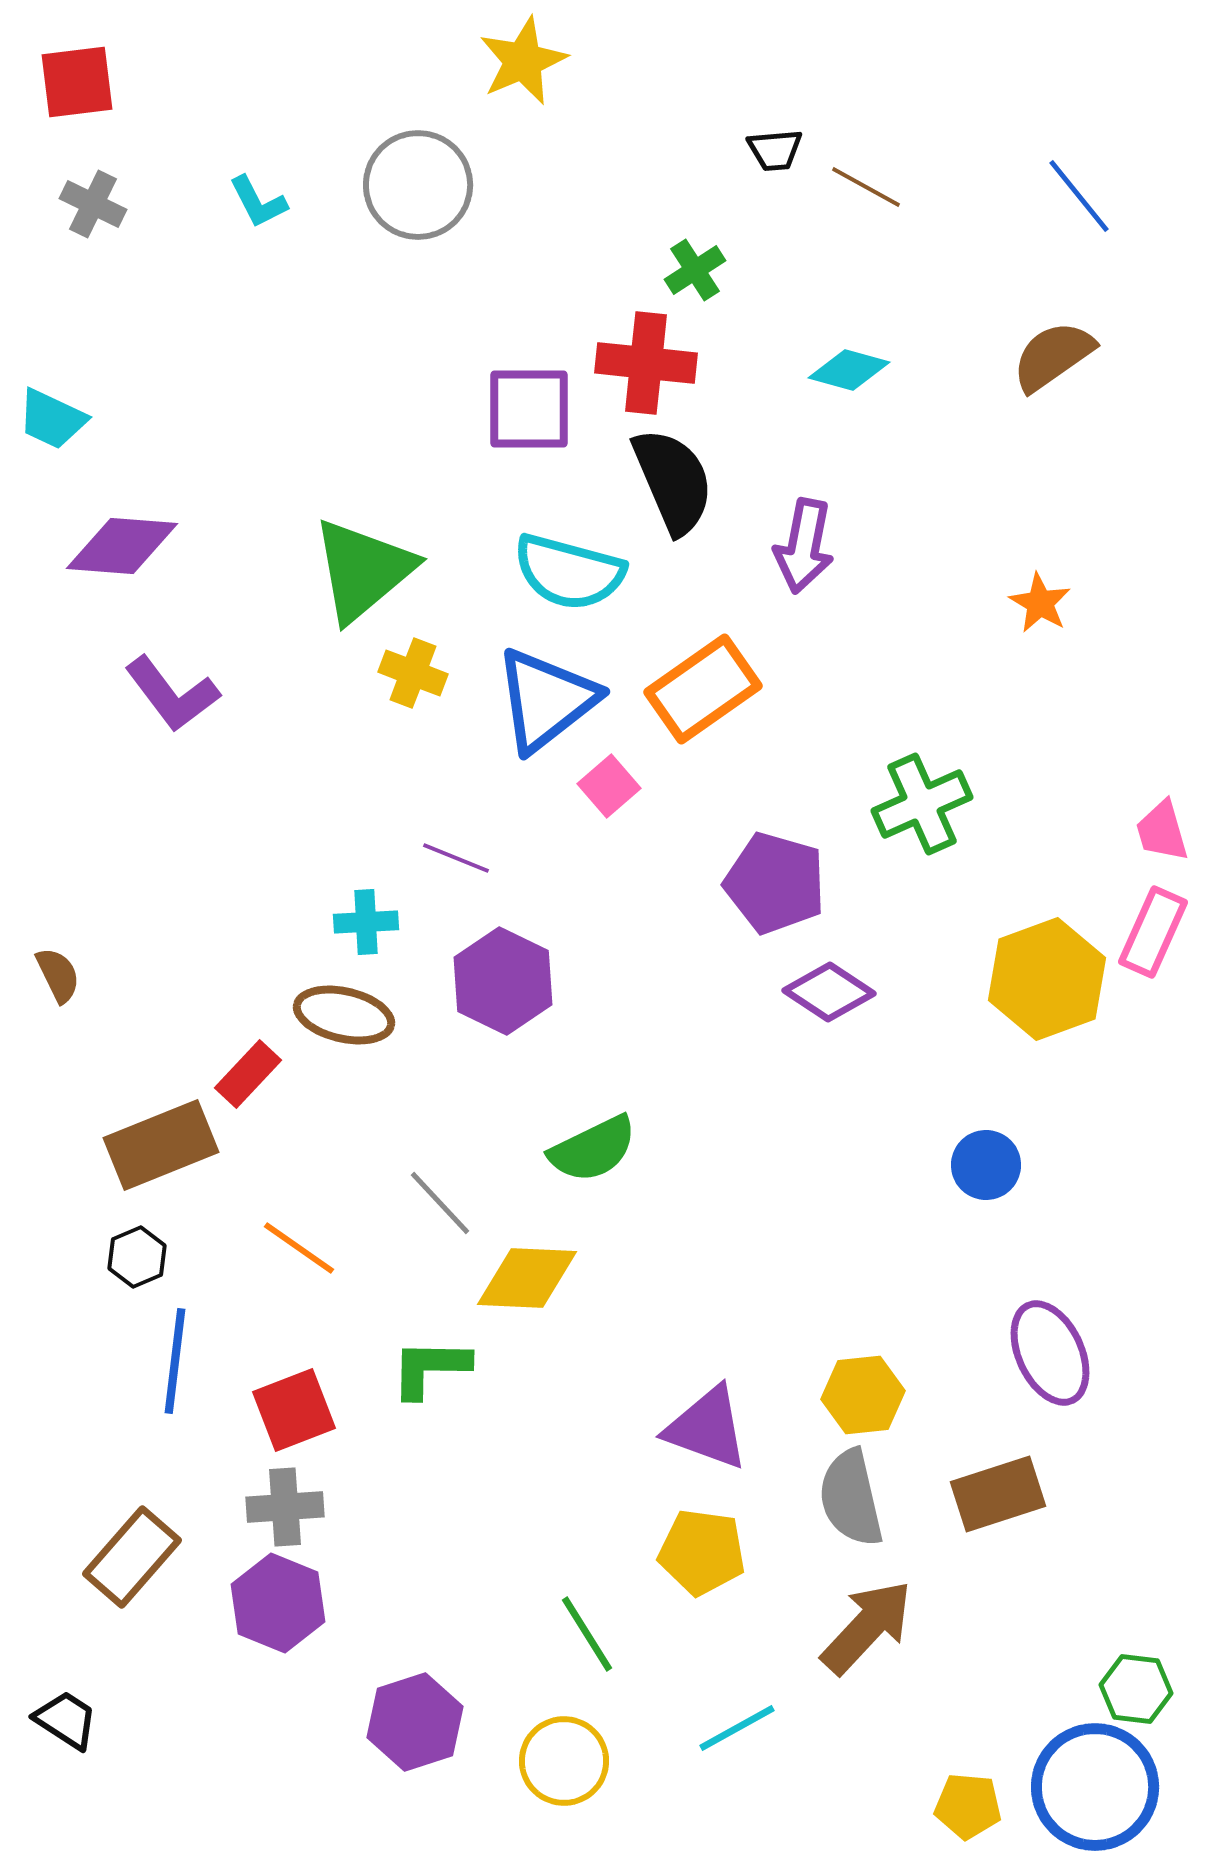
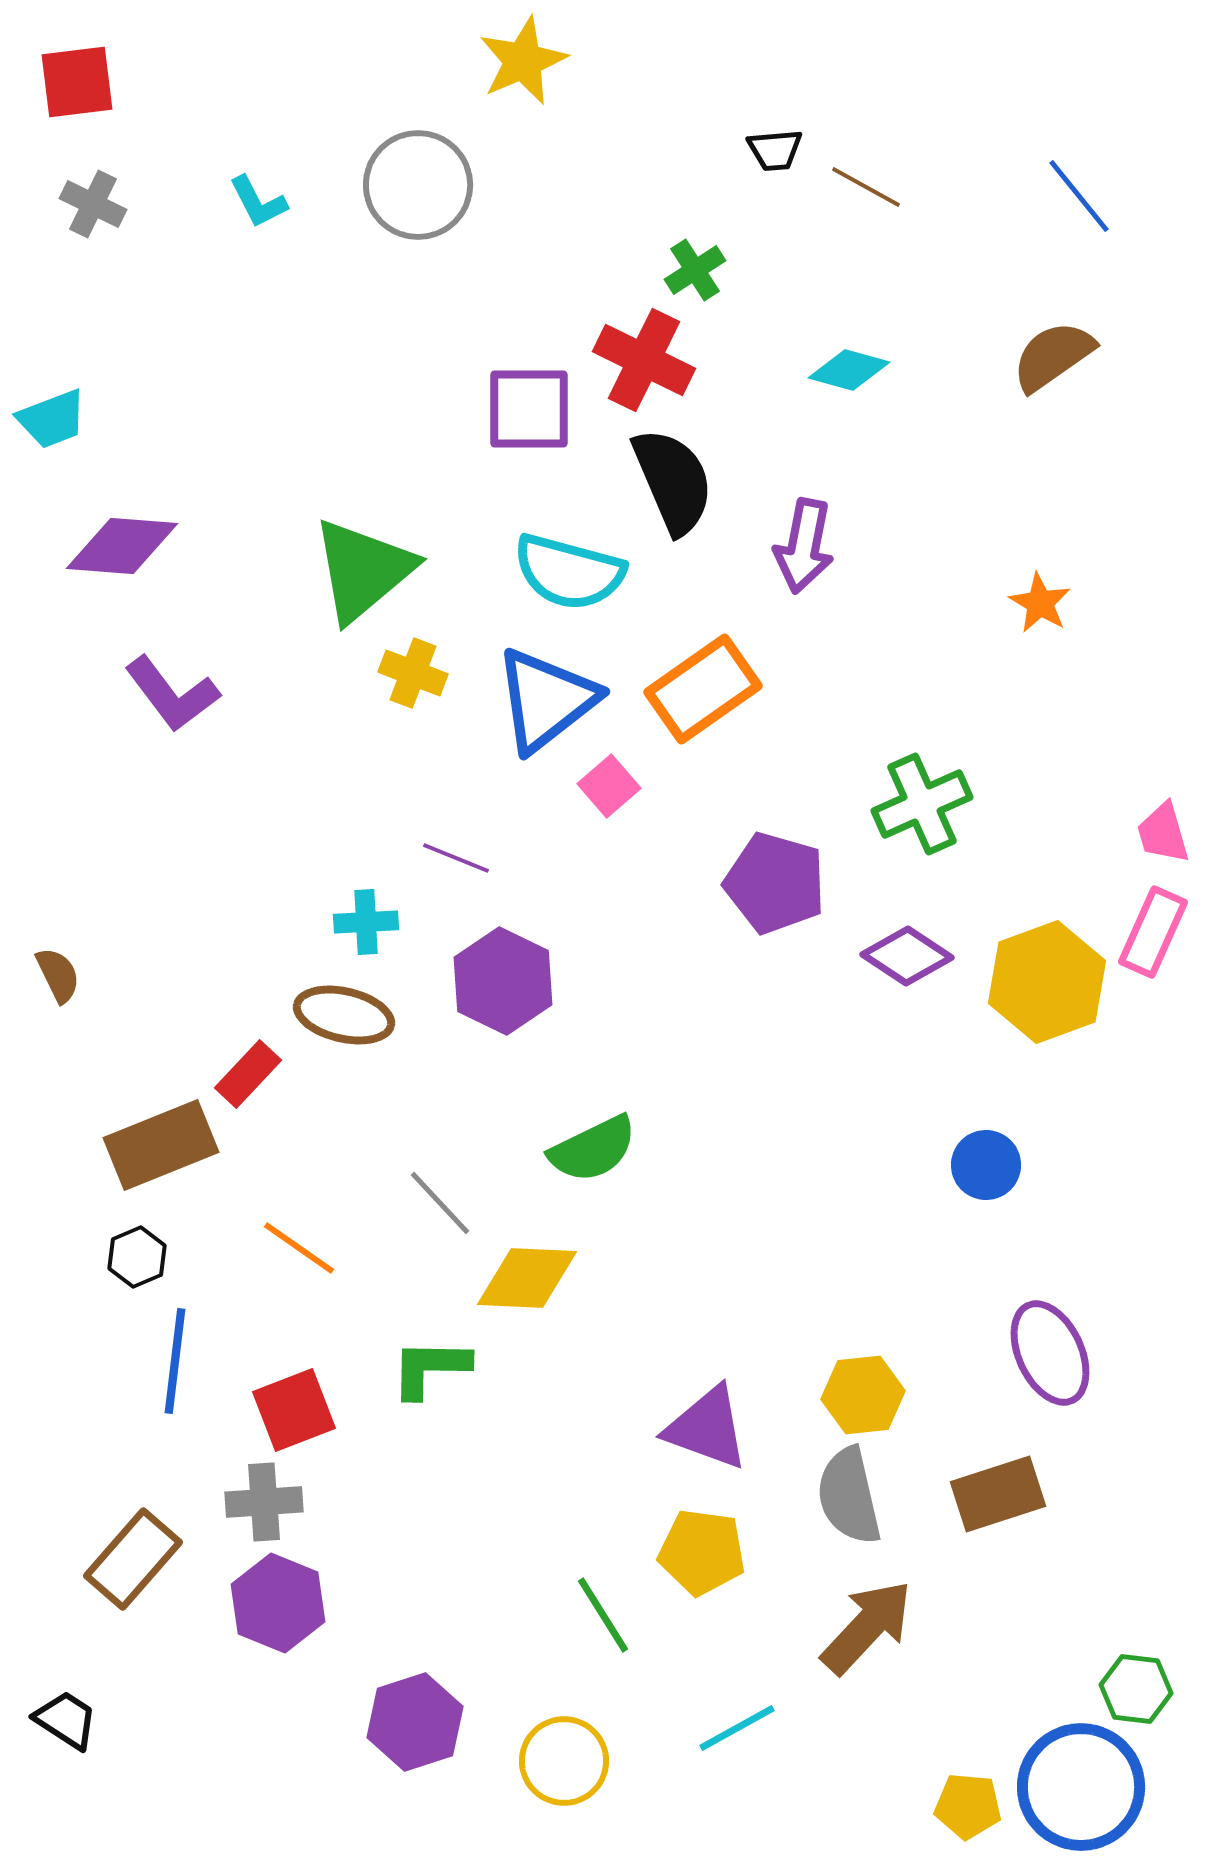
red cross at (646, 363): moved 2 px left, 3 px up; rotated 20 degrees clockwise
cyan trapezoid at (52, 419): rotated 46 degrees counterclockwise
pink trapezoid at (1162, 831): moved 1 px right, 2 px down
yellow hexagon at (1047, 979): moved 3 px down
purple diamond at (829, 992): moved 78 px right, 36 px up
gray semicircle at (851, 1498): moved 2 px left, 2 px up
gray cross at (285, 1507): moved 21 px left, 5 px up
brown rectangle at (132, 1557): moved 1 px right, 2 px down
green line at (587, 1634): moved 16 px right, 19 px up
blue circle at (1095, 1787): moved 14 px left
